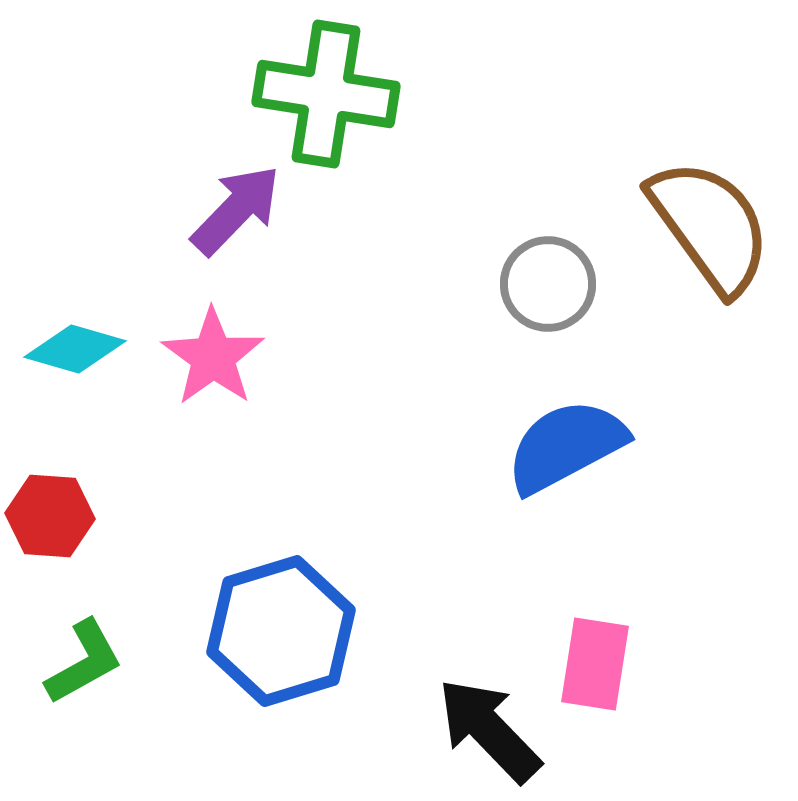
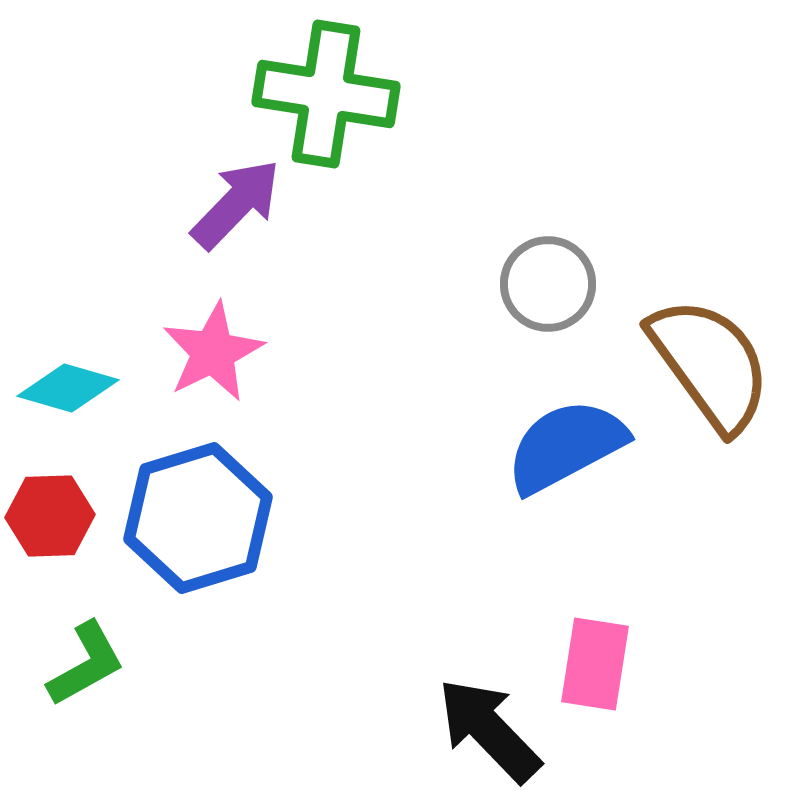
purple arrow: moved 6 px up
brown semicircle: moved 138 px down
cyan diamond: moved 7 px left, 39 px down
pink star: moved 5 px up; rotated 10 degrees clockwise
red hexagon: rotated 6 degrees counterclockwise
blue hexagon: moved 83 px left, 113 px up
green L-shape: moved 2 px right, 2 px down
